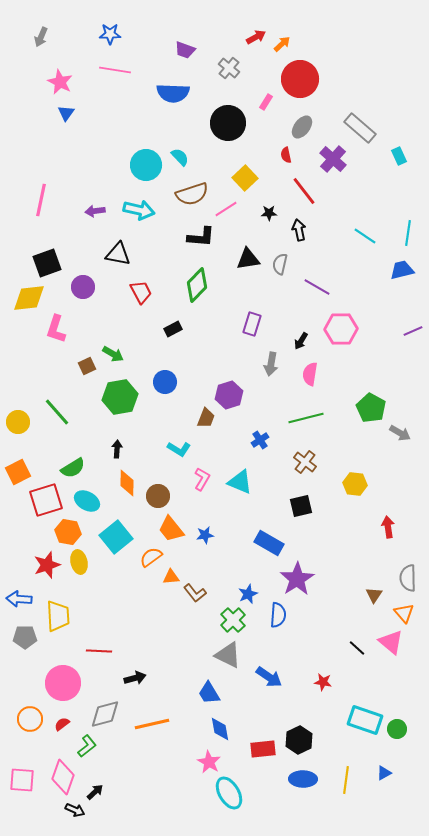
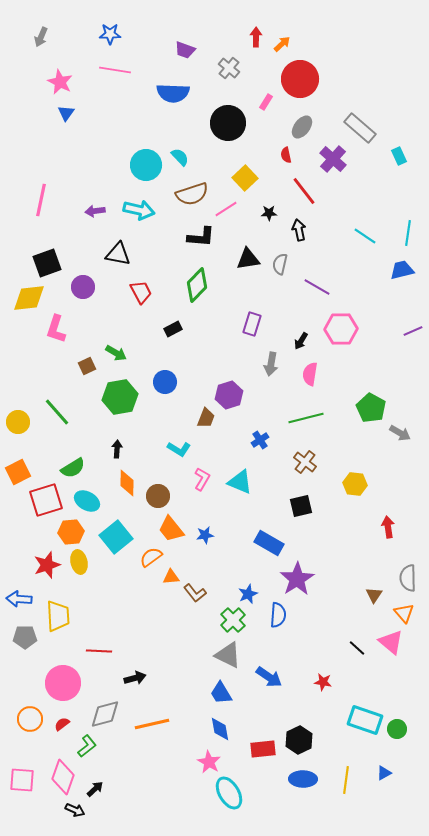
red arrow at (256, 37): rotated 60 degrees counterclockwise
green arrow at (113, 354): moved 3 px right, 1 px up
orange hexagon at (68, 532): moved 3 px right; rotated 15 degrees counterclockwise
blue trapezoid at (209, 693): moved 12 px right
black arrow at (95, 792): moved 3 px up
